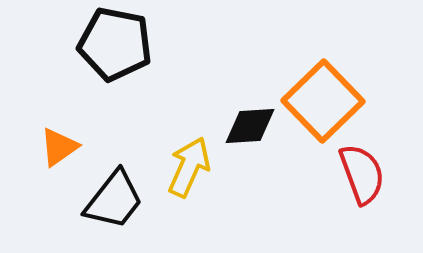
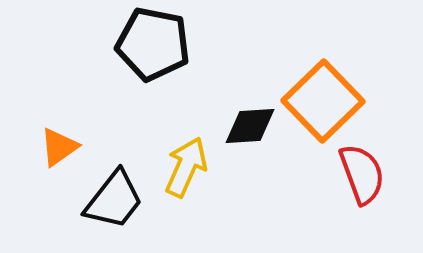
black pentagon: moved 38 px right
yellow arrow: moved 3 px left
